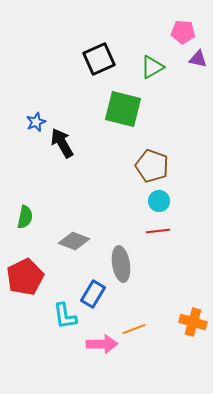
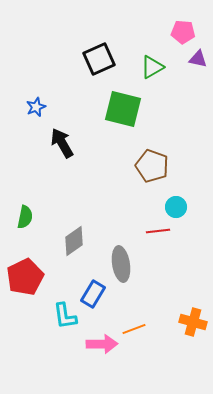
blue star: moved 15 px up
cyan circle: moved 17 px right, 6 px down
gray diamond: rotated 56 degrees counterclockwise
